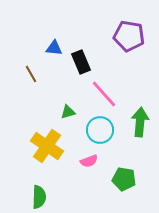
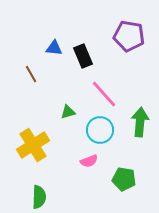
black rectangle: moved 2 px right, 6 px up
yellow cross: moved 14 px left, 1 px up; rotated 24 degrees clockwise
